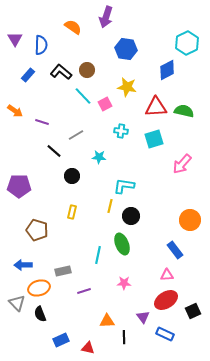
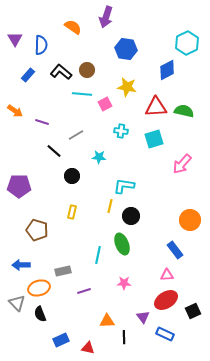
cyan line at (83, 96): moved 1 px left, 2 px up; rotated 42 degrees counterclockwise
blue arrow at (23, 265): moved 2 px left
